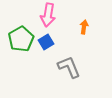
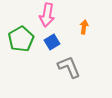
pink arrow: moved 1 px left
blue square: moved 6 px right
